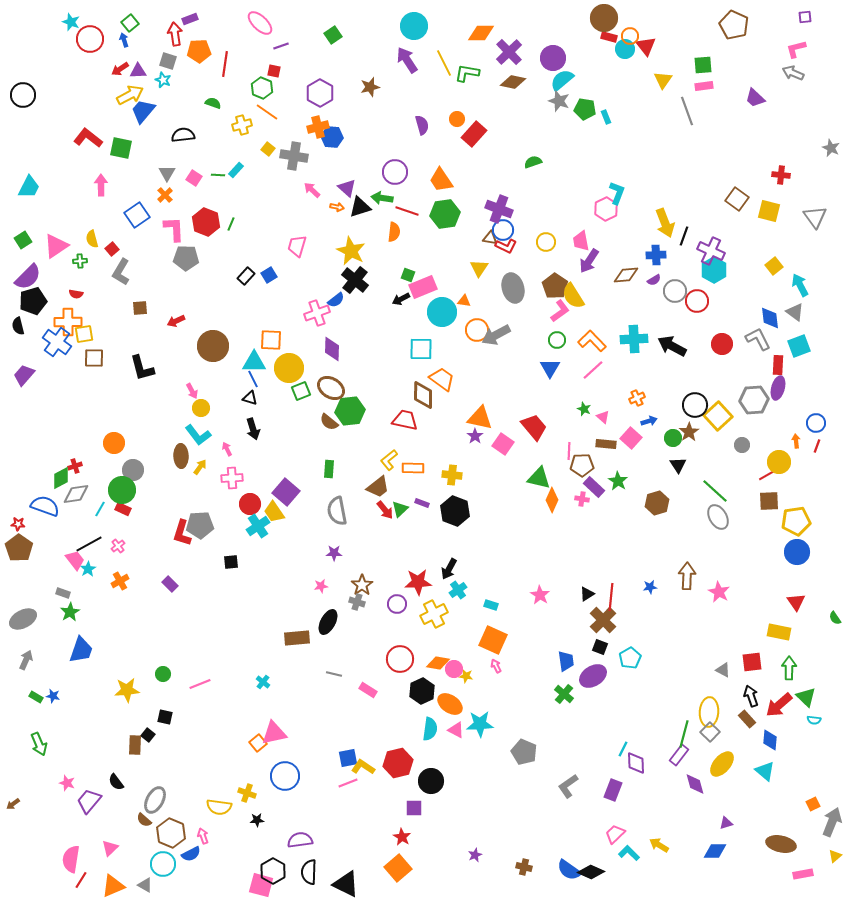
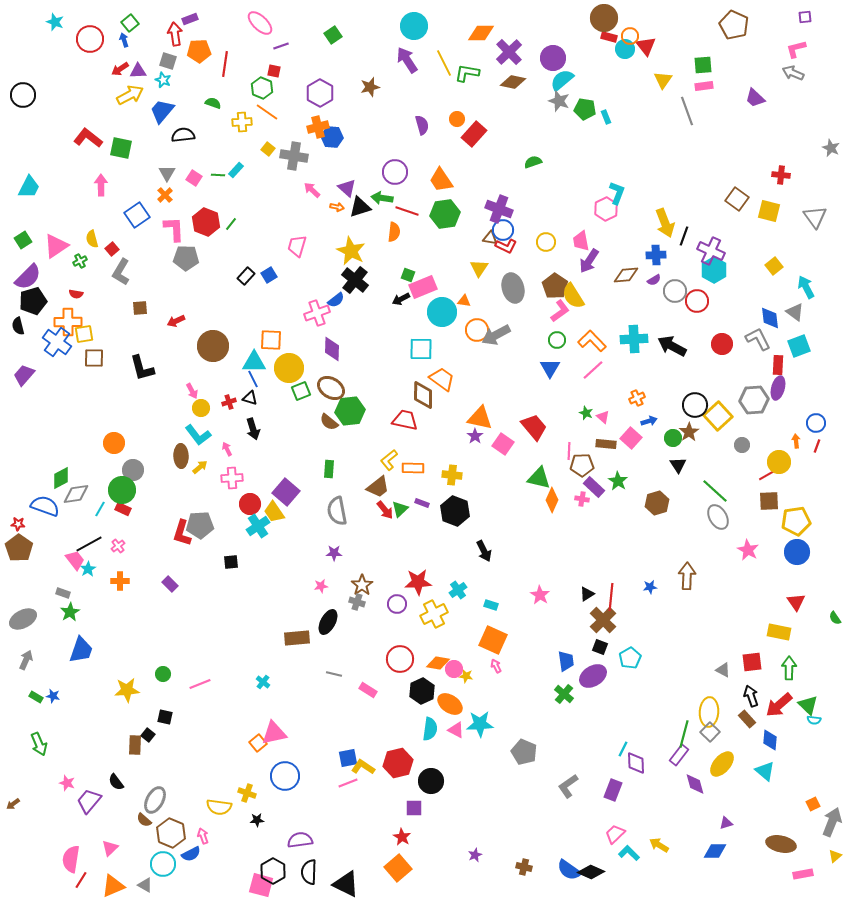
cyan star at (71, 22): moved 16 px left
blue trapezoid at (143, 111): moved 19 px right
yellow cross at (242, 125): moved 3 px up; rotated 12 degrees clockwise
green line at (231, 224): rotated 16 degrees clockwise
green cross at (80, 261): rotated 24 degrees counterclockwise
cyan arrow at (800, 285): moved 6 px right, 2 px down
green star at (584, 409): moved 2 px right, 4 px down
red cross at (75, 466): moved 154 px right, 64 px up
yellow arrow at (200, 467): rotated 14 degrees clockwise
black arrow at (449, 569): moved 35 px right, 18 px up; rotated 55 degrees counterclockwise
orange cross at (120, 581): rotated 30 degrees clockwise
pink star at (719, 592): moved 29 px right, 42 px up
green triangle at (806, 697): moved 2 px right, 8 px down
